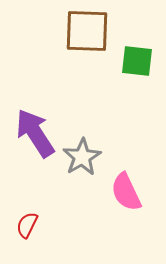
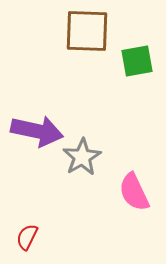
green square: rotated 16 degrees counterclockwise
purple arrow: moved 2 px right, 2 px up; rotated 135 degrees clockwise
pink semicircle: moved 8 px right
red semicircle: moved 12 px down
